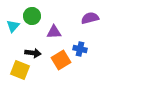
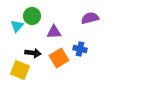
cyan triangle: moved 4 px right
orange square: moved 2 px left, 2 px up
